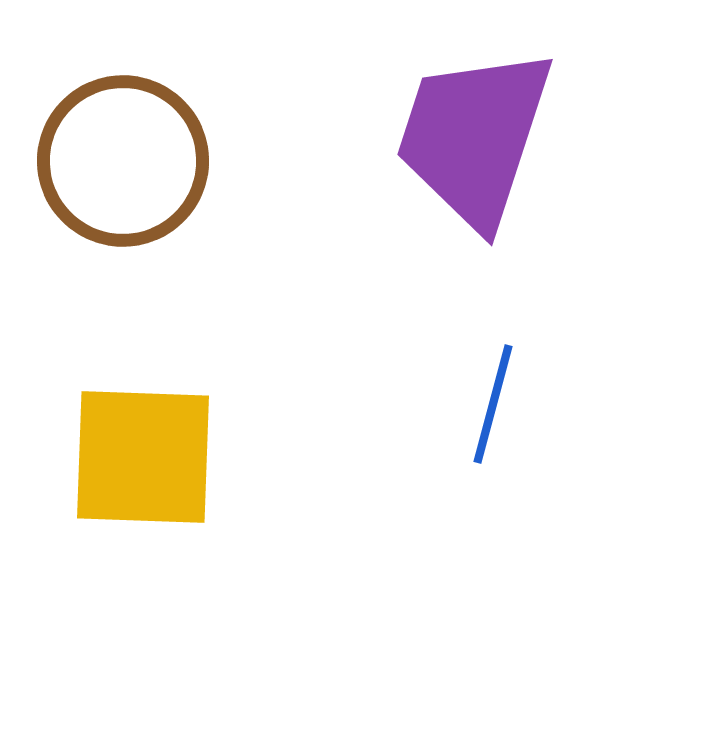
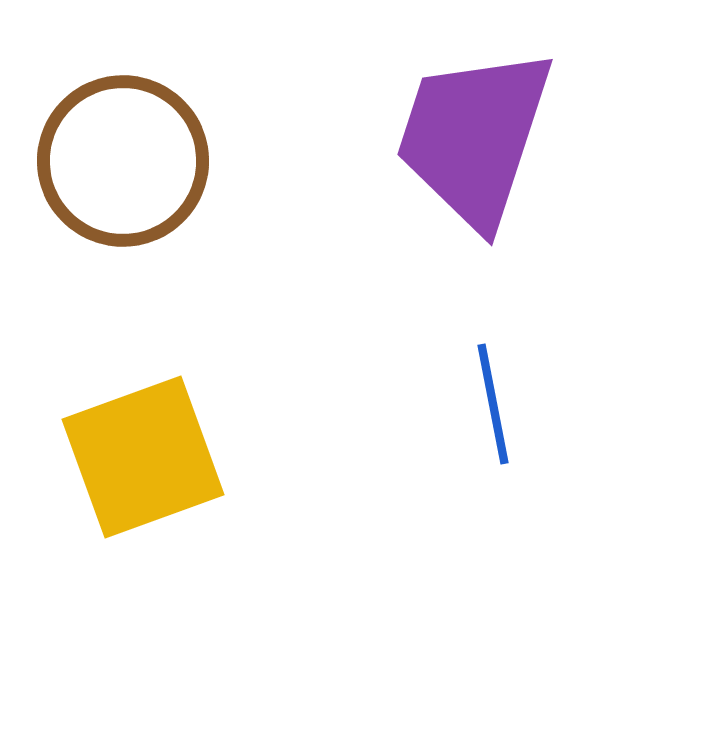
blue line: rotated 26 degrees counterclockwise
yellow square: rotated 22 degrees counterclockwise
